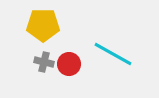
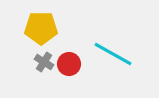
yellow pentagon: moved 2 px left, 3 px down
gray cross: rotated 18 degrees clockwise
